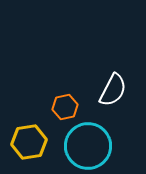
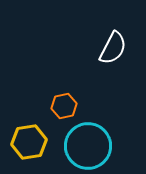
white semicircle: moved 42 px up
orange hexagon: moved 1 px left, 1 px up
